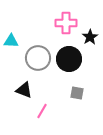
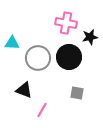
pink cross: rotated 10 degrees clockwise
black star: rotated 21 degrees clockwise
cyan triangle: moved 1 px right, 2 px down
black circle: moved 2 px up
pink line: moved 1 px up
